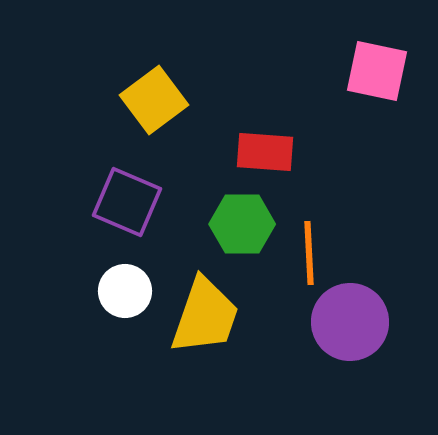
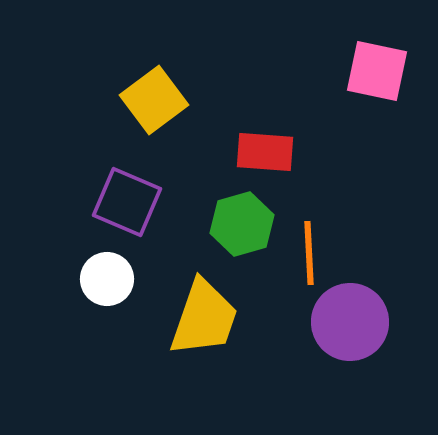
green hexagon: rotated 16 degrees counterclockwise
white circle: moved 18 px left, 12 px up
yellow trapezoid: moved 1 px left, 2 px down
